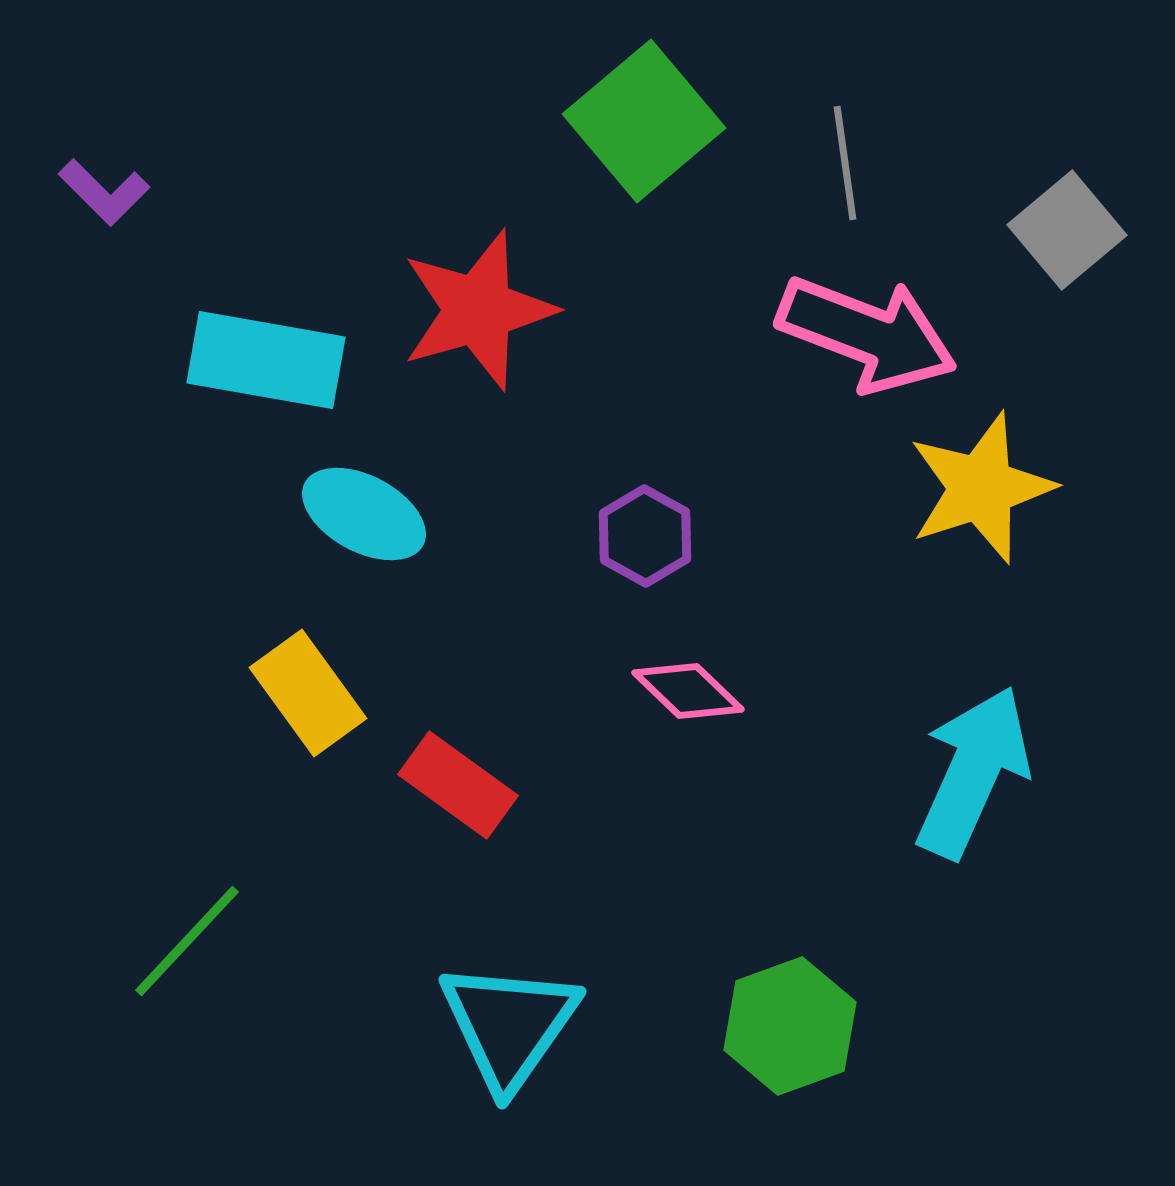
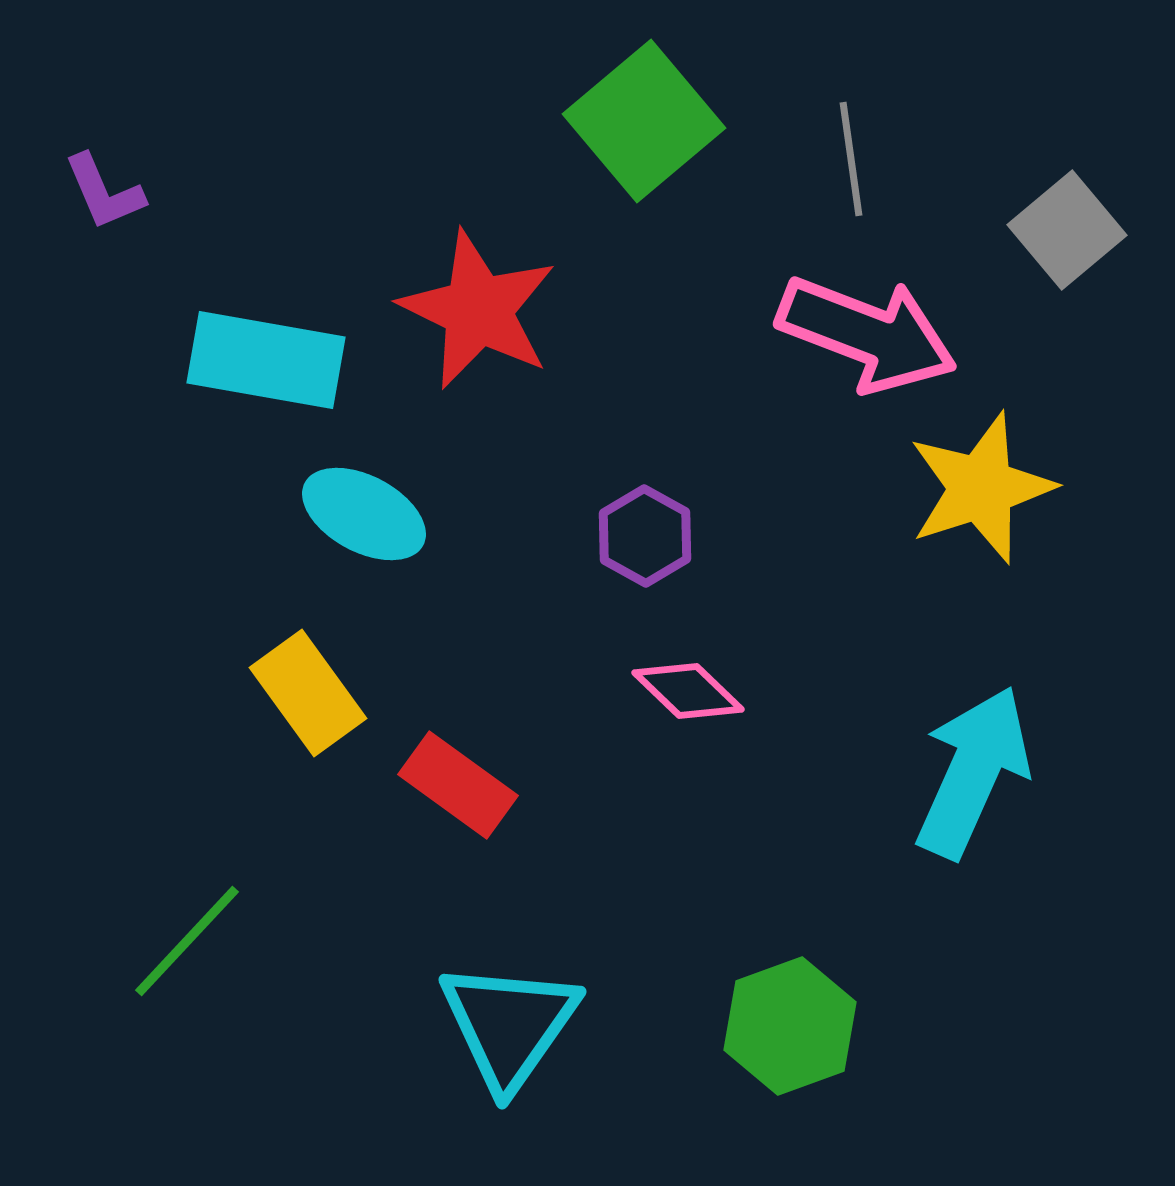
gray line: moved 6 px right, 4 px up
purple L-shape: rotated 22 degrees clockwise
red star: rotated 30 degrees counterclockwise
